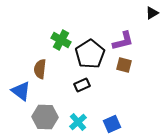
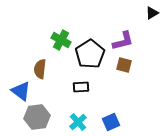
black rectangle: moved 1 px left, 2 px down; rotated 21 degrees clockwise
gray hexagon: moved 8 px left; rotated 10 degrees counterclockwise
blue square: moved 1 px left, 2 px up
